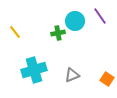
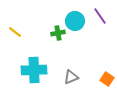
yellow line: rotated 16 degrees counterclockwise
cyan cross: rotated 15 degrees clockwise
gray triangle: moved 1 px left, 2 px down
